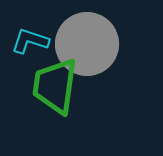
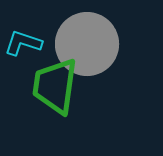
cyan L-shape: moved 7 px left, 2 px down
